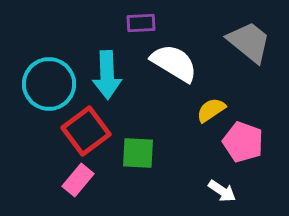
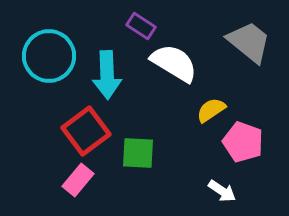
purple rectangle: moved 3 px down; rotated 36 degrees clockwise
cyan circle: moved 28 px up
